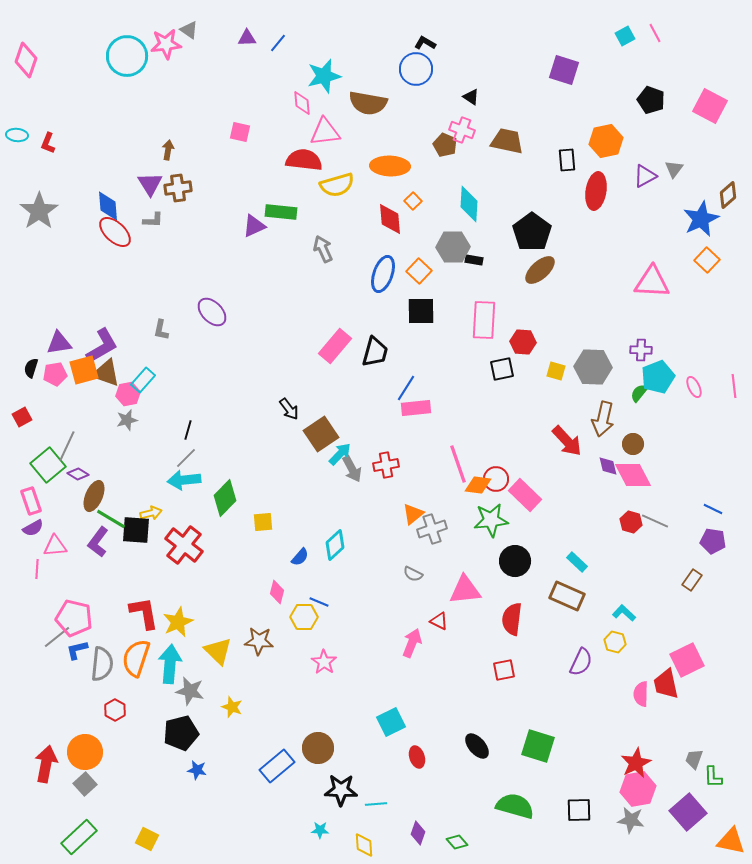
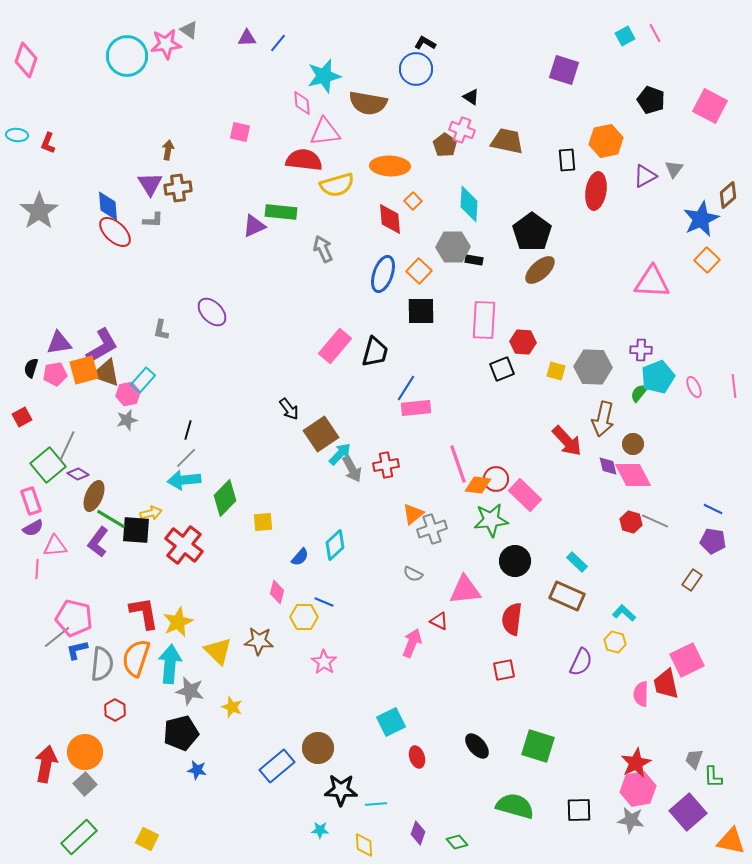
brown pentagon at (445, 145): rotated 10 degrees clockwise
black square at (502, 369): rotated 10 degrees counterclockwise
blue line at (319, 602): moved 5 px right
